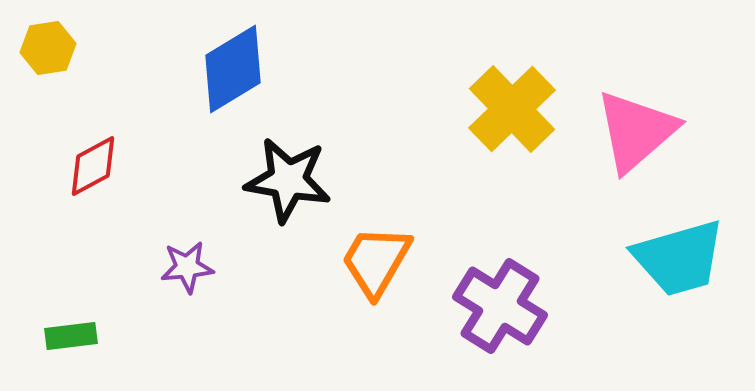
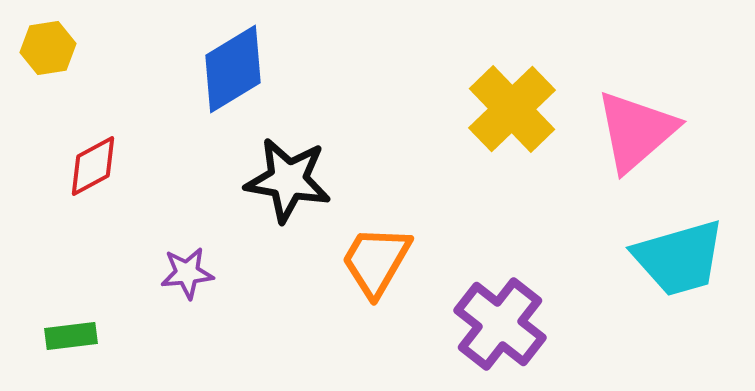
purple star: moved 6 px down
purple cross: moved 18 px down; rotated 6 degrees clockwise
